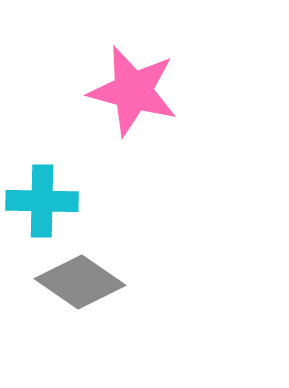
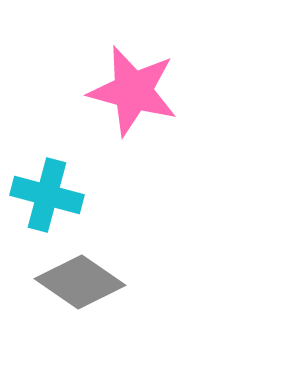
cyan cross: moved 5 px right, 6 px up; rotated 14 degrees clockwise
